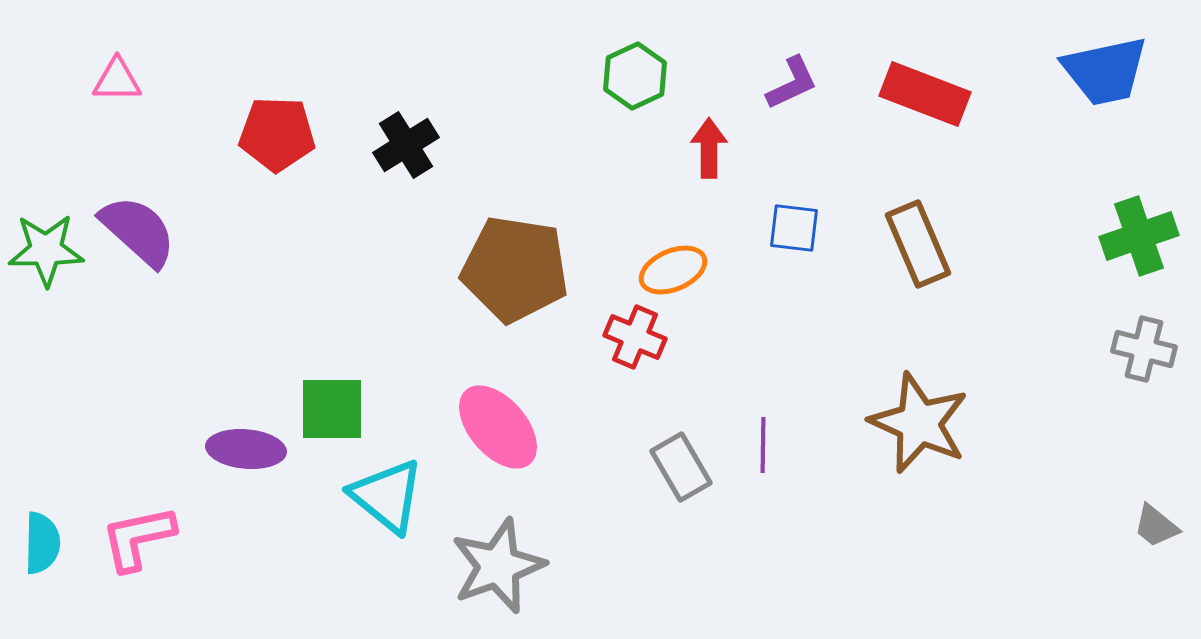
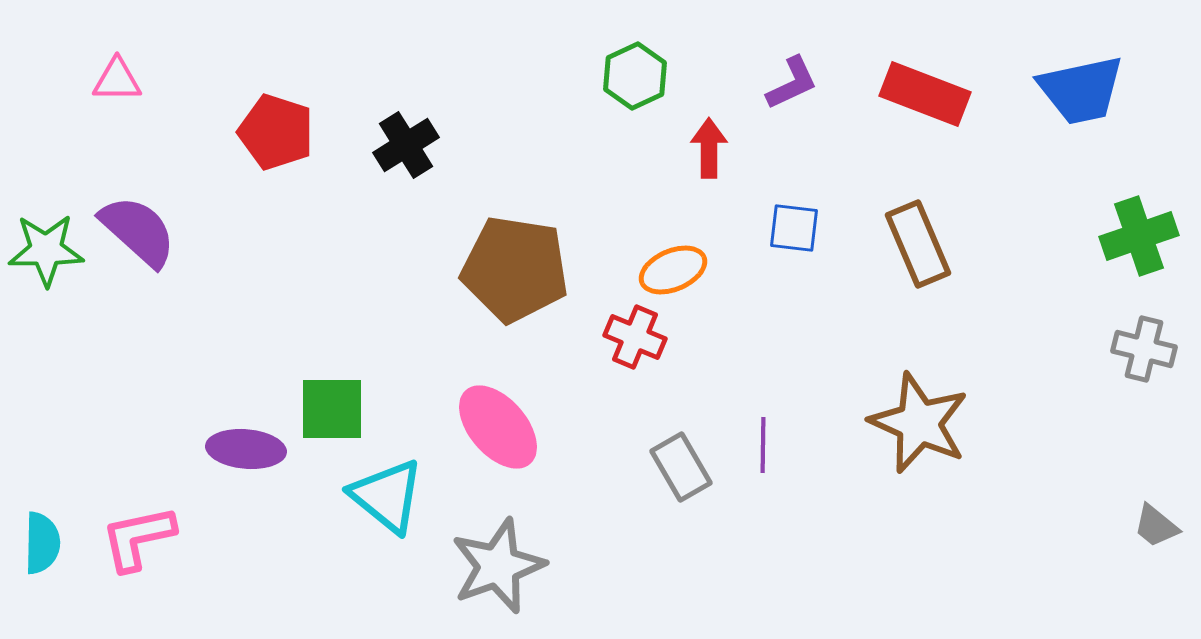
blue trapezoid: moved 24 px left, 19 px down
red pentagon: moved 1 px left, 2 px up; rotated 16 degrees clockwise
